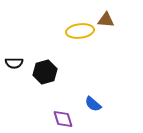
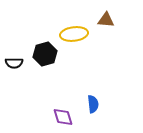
yellow ellipse: moved 6 px left, 3 px down
black hexagon: moved 18 px up
blue semicircle: rotated 138 degrees counterclockwise
purple diamond: moved 2 px up
